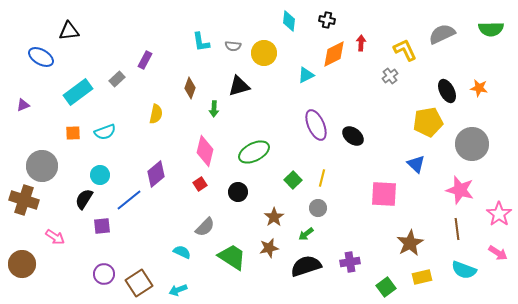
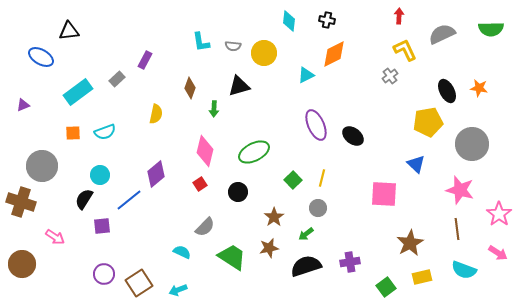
red arrow at (361, 43): moved 38 px right, 27 px up
brown cross at (24, 200): moved 3 px left, 2 px down
